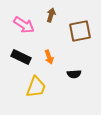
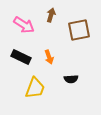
brown square: moved 1 px left, 1 px up
black semicircle: moved 3 px left, 5 px down
yellow trapezoid: moved 1 px left, 1 px down
